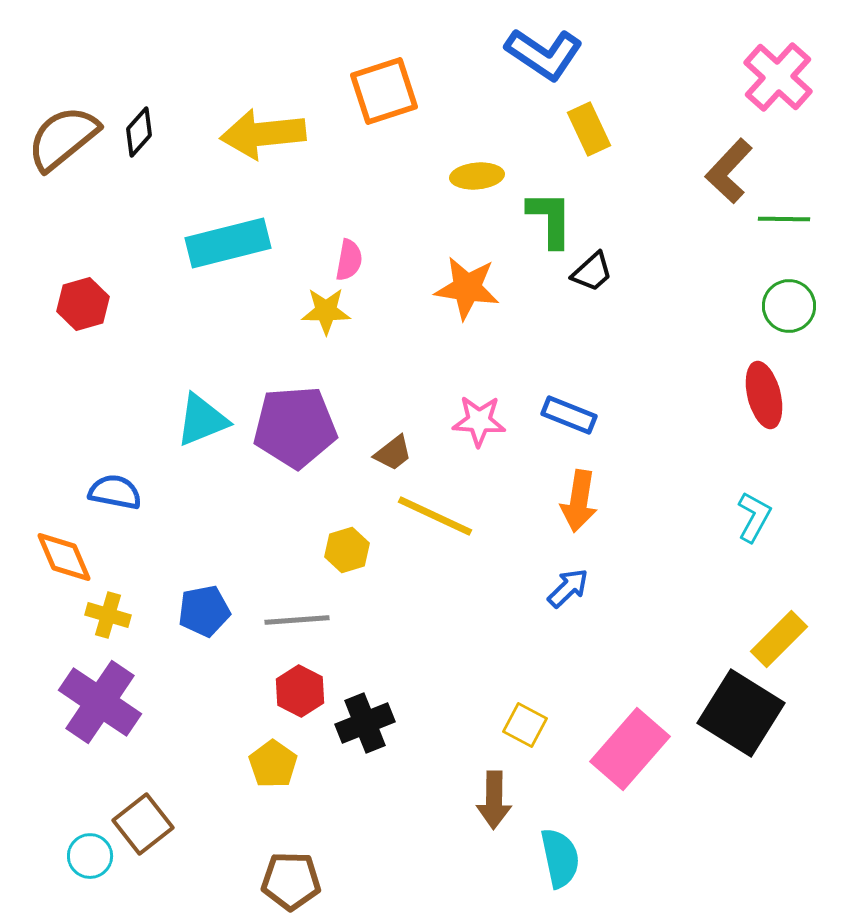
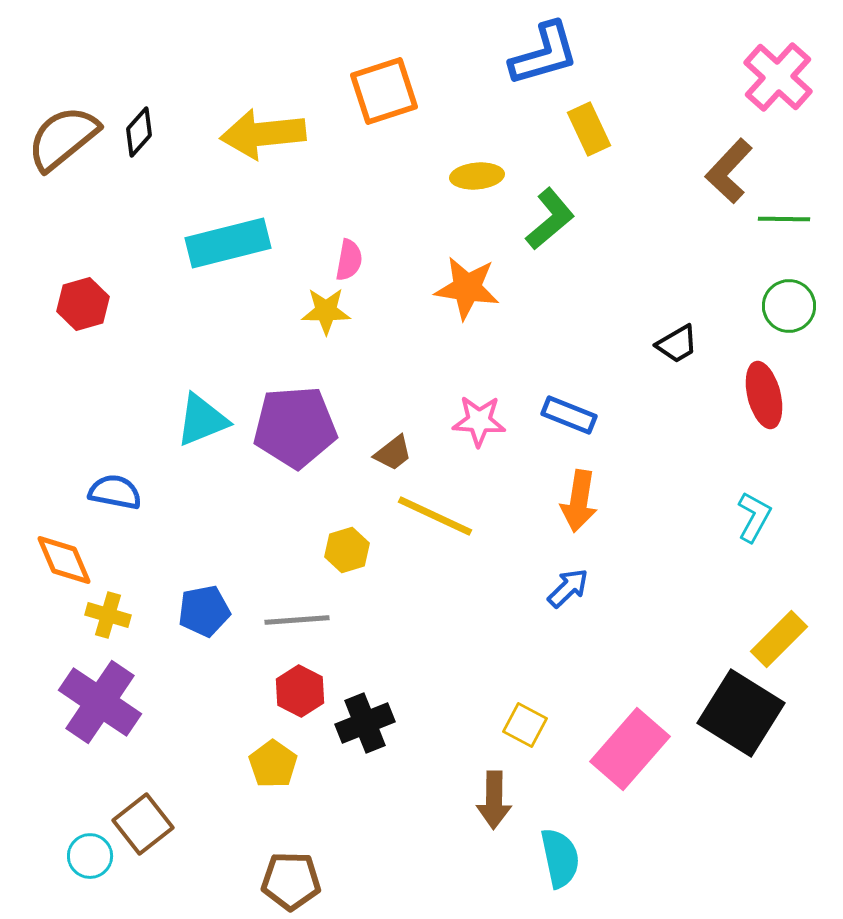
blue L-shape at (544, 54): rotated 50 degrees counterclockwise
green L-shape at (550, 219): rotated 50 degrees clockwise
black trapezoid at (592, 272): moved 85 px right, 72 px down; rotated 12 degrees clockwise
orange diamond at (64, 557): moved 3 px down
